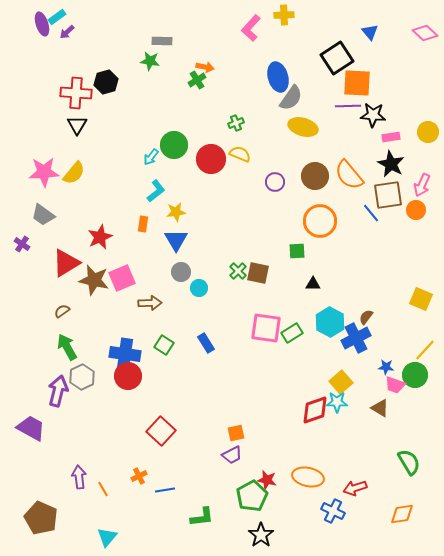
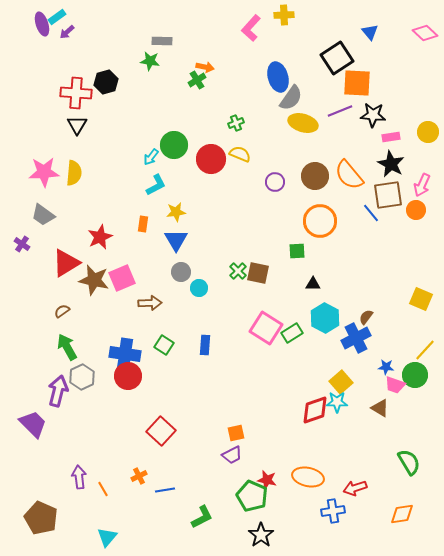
purple line at (348, 106): moved 8 px left, 5 px down; rotated 20 degrees counterclockwise
yellow ellipse at (303, 127): moved 4 px up
yellow semicircle at (74, 173): rotated 35 degrees counterclockwise
cyan L-shape at (156, 191): moved 6 px up; rotated 10 degrees clockwise
cyan hexagon at (330, 322): moved 5 px left, 4 px up
pink square at (266, 328): rotated 24 degrees clockwise
blue rectangle at (206, 343): moved 1 px left, 2 px down; rotated 36 degrees clockwise
purple trapezoid at (31, 428): moved 2 px right, 4 px up; rotated 16 degrees clockwise
green pentagon at (252, 496): rotated 20 degrees counterclockwise
blue cross at (333, 511): rotated 35 degrees counterclockwise
green L-shape at (202, 517): rotated 20 degrees counterclockwise
